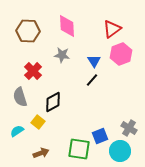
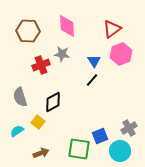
gray star: moved 1 px up
red cross: moved 8 px right, 6 px up; rotated 24 degrees clockwise
gray cross: rotated 28 degrees clockwise
